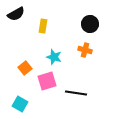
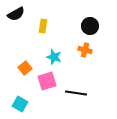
black circle: moved 2 px down
